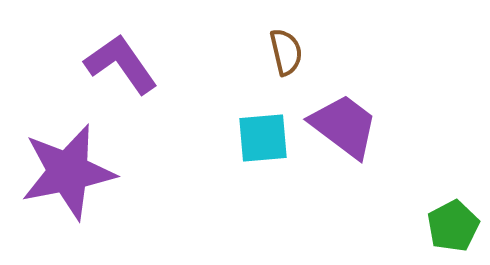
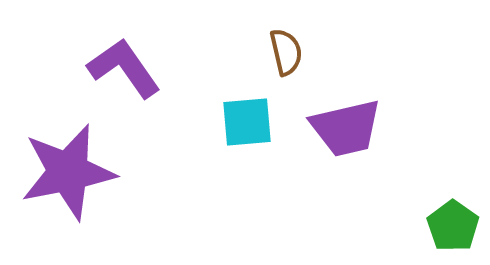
purple L-shape: moved 3 px right, 4 px down
purple trapezoid: moved 2 px right, 2 px down; rotated 130 degrees clockwise
cyan square: moved 16 px left, 16 px up
green pentagon: rotated 9 degrees counterclockwise
